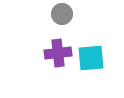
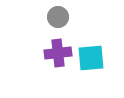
gray circle: moved 4 px left, 3 px down
